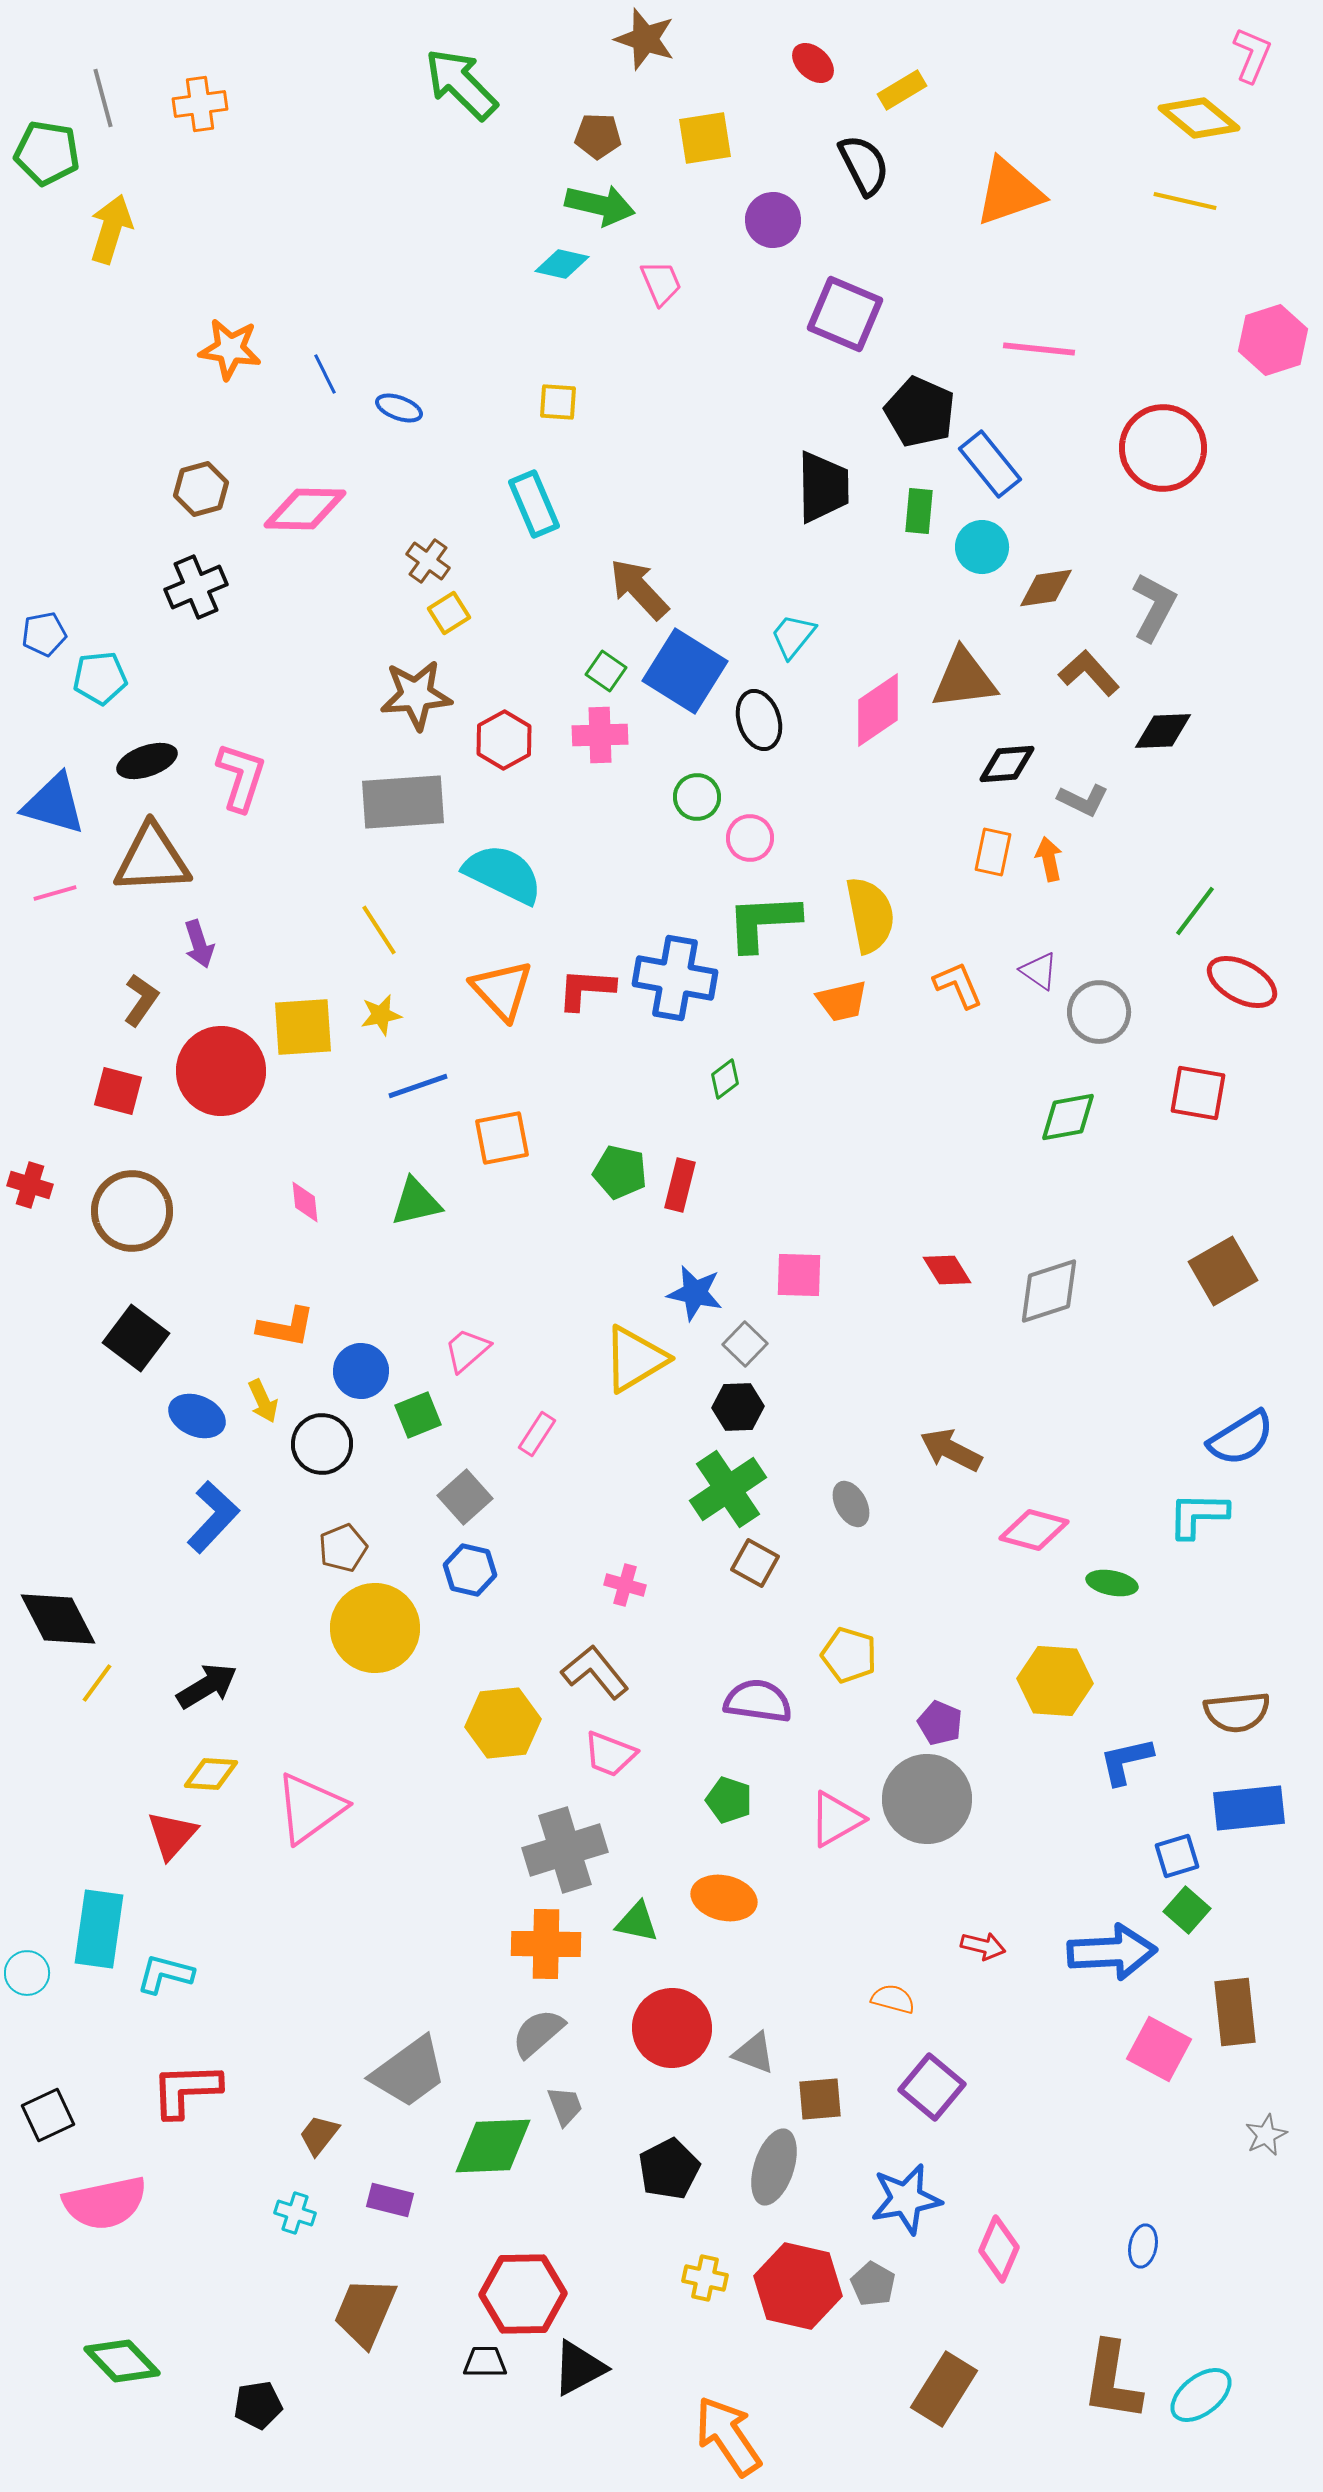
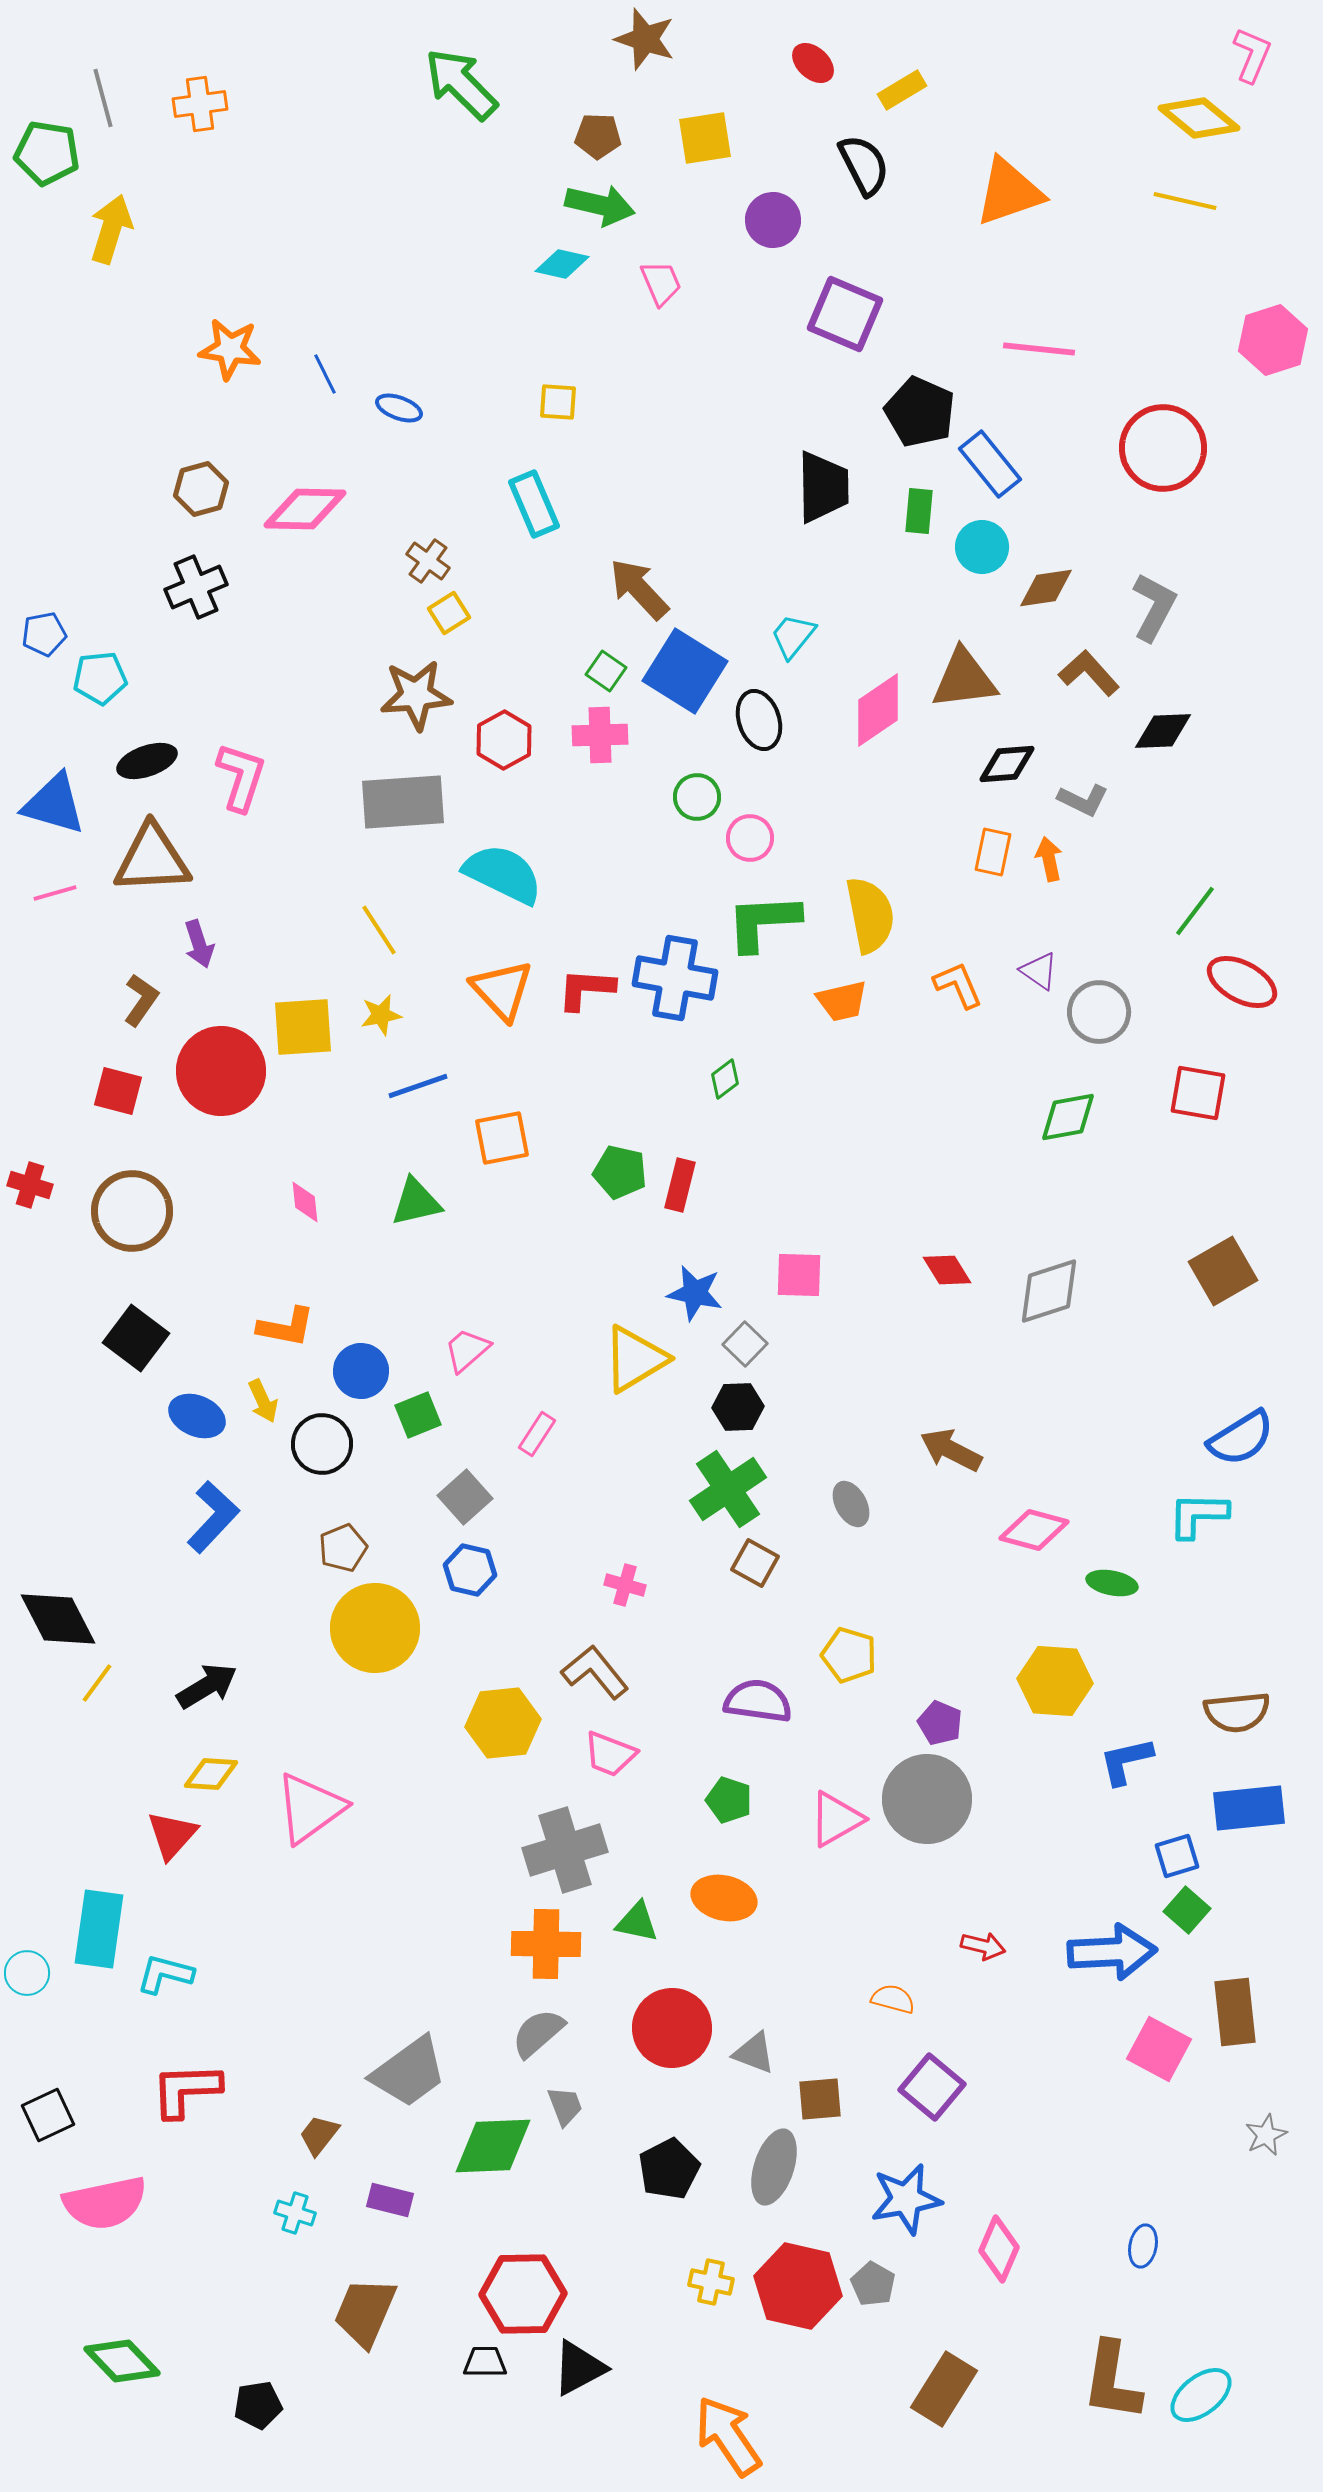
yellow cross at (705, 2278): moved 6 px right, 4 px down
